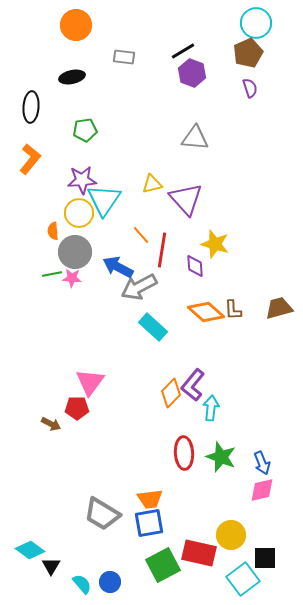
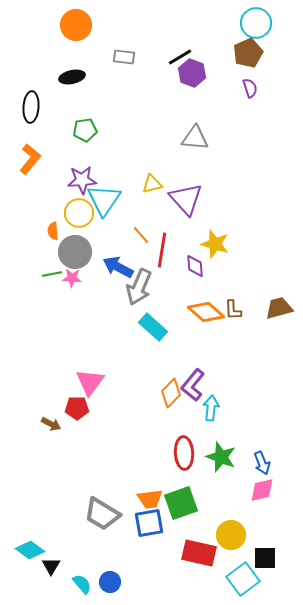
black line at (183, 51): moved 3 px left, 6 px down
gray arrow at (139, 287): rotated 39 degrees counterclockwise
green square at (163, 565): moved 18 px right, 62 px up; rotated 8 degrees clockwise
